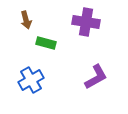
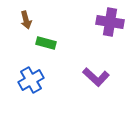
purple cross: moved 24 px right
purple L-shape: rotated 72 degrees clockwise
